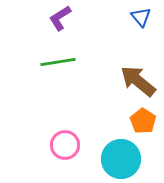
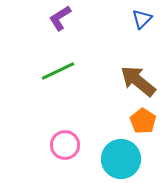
blue triangle: moved 1 px right, 2 px down; rotated 25 degrees clockwise
green line: moved 9 px down; rotated 16 degrees counterclockwise
